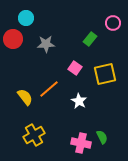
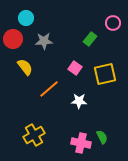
gray star: moved 2 px left, 3 px up
yellow semicircle: moved 30 px up
white star: rotated 28 degrees counterclockwise
